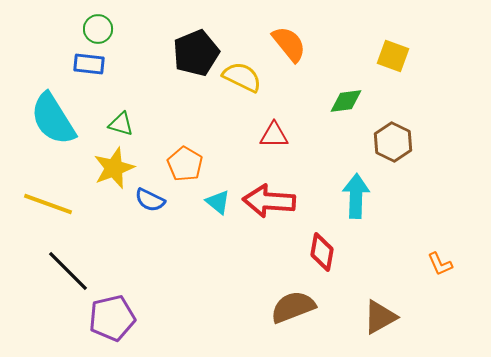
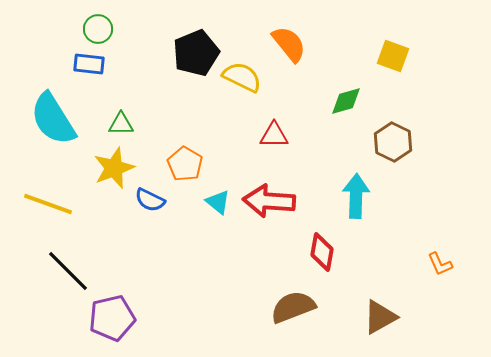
green diamond: rotated 8 degrees counterclockwise
green triangle: rotated 16 degrees counterclockwise
